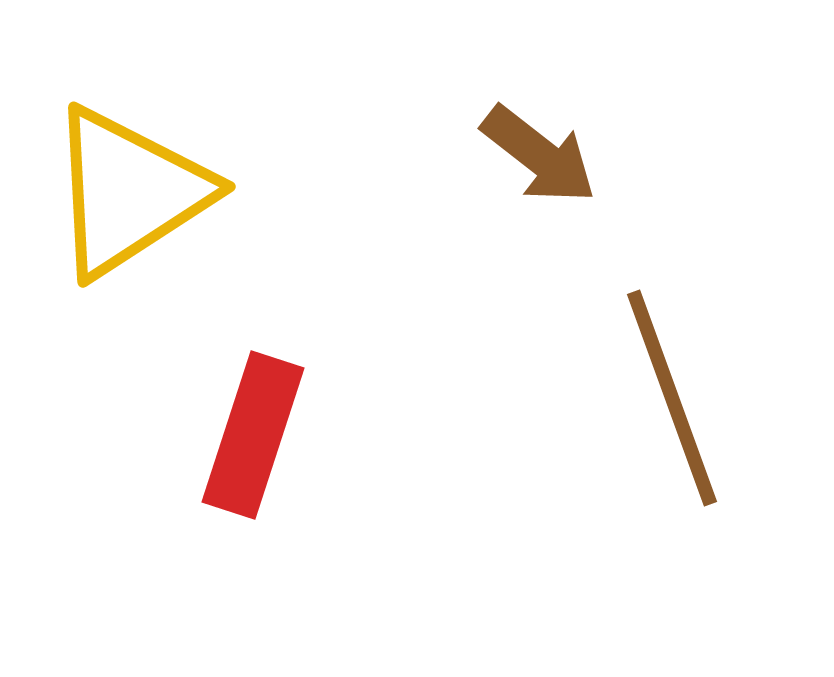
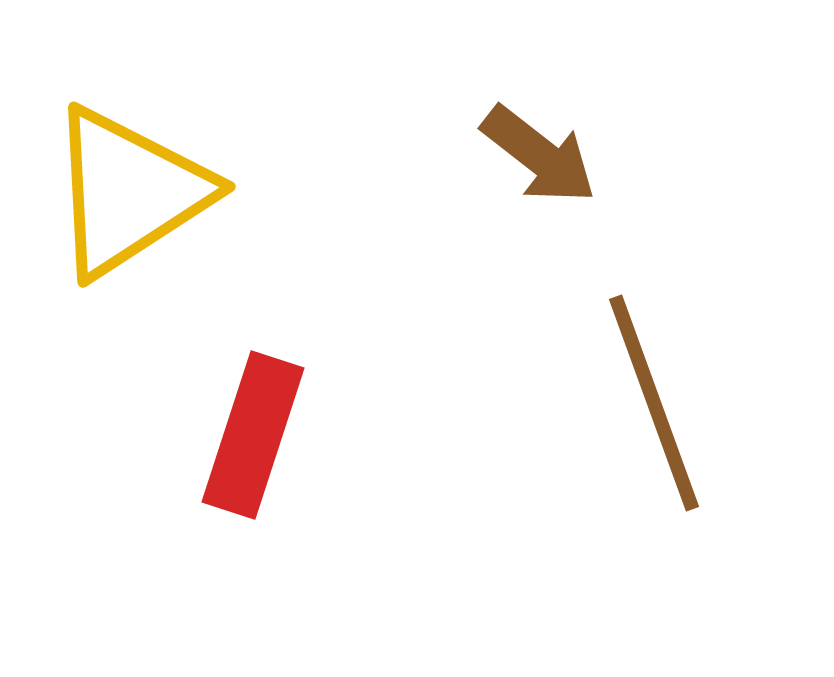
brown line: moved 18 px left, 5 px down
